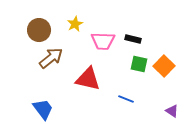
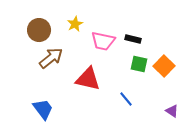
pink trapezoid: rotated 10 degrees clockwise
blue line: rotated 28 degrees clockwise
